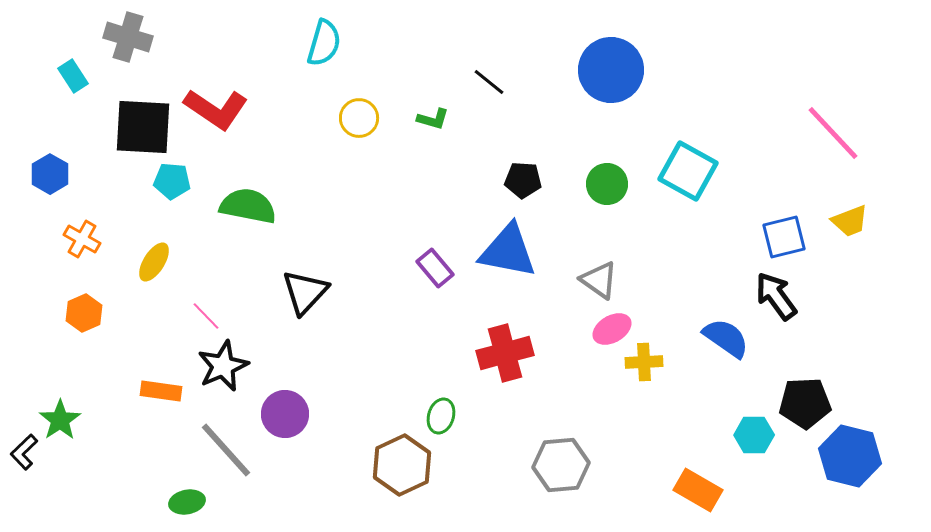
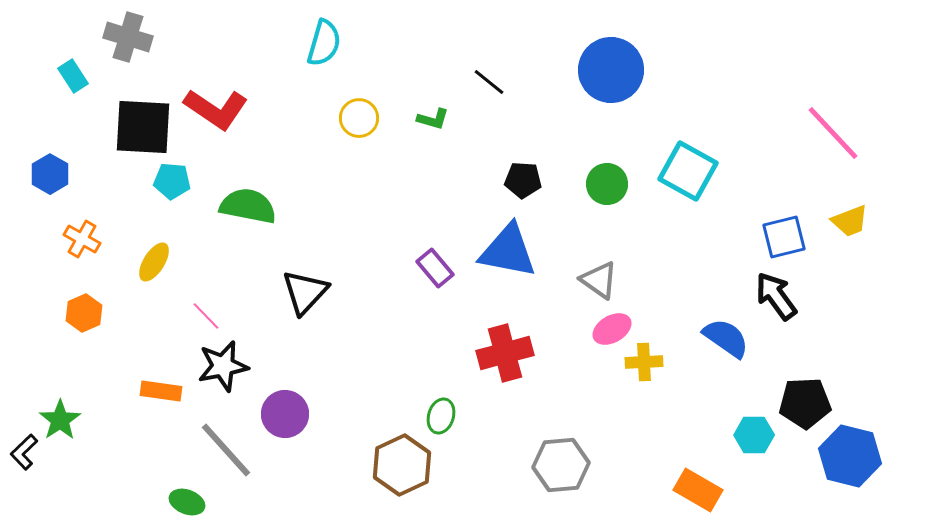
black star at (223, 366): rotated 12 degrees clockwise
green ellipse at (187, 502): rotated 32 degrees clockwise
